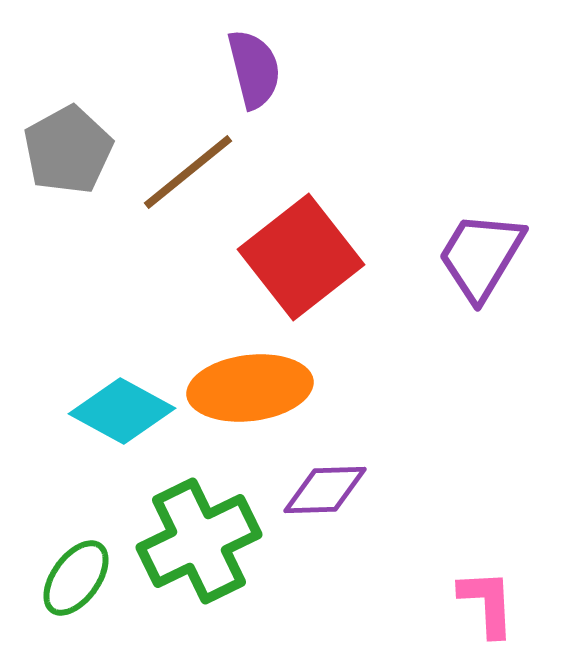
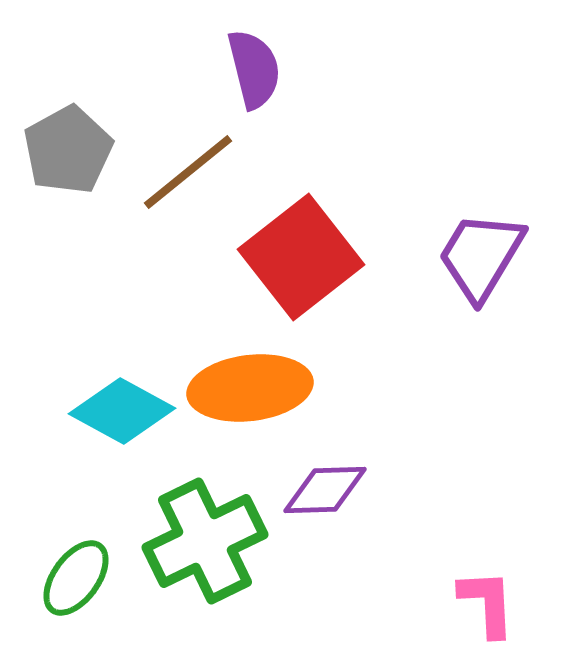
green cross: moved 6 px right
